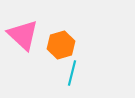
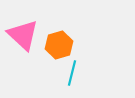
orange hexagon: moved 2 px left
